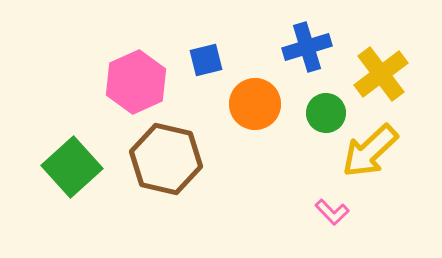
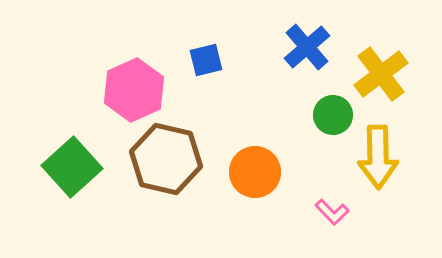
blue cross: rotated 24 degrees counterclockwise
pink hexagon: moved 2 px left, 8 px down
orange circle: moved 68 px down
green circle: moved 7 px right, 2 px down
yellow arrow: moved 8 px right, 6 px down; rotated 48 degrees counterclockwise
